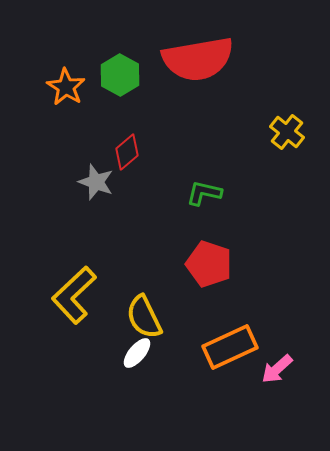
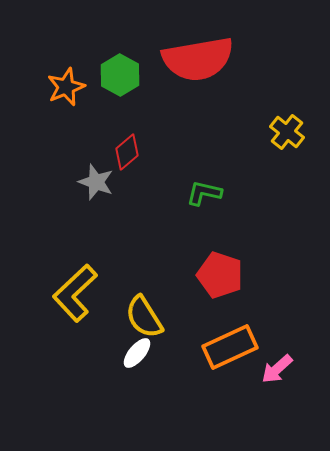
orange star: rotated 18 degrees clockwise
red pentagon: moved 11 px right, 11 px down
yellow L-shape: moved 1 px right, 2 px up
yellow semicircle: rotated 6 degrees counterclockwise
